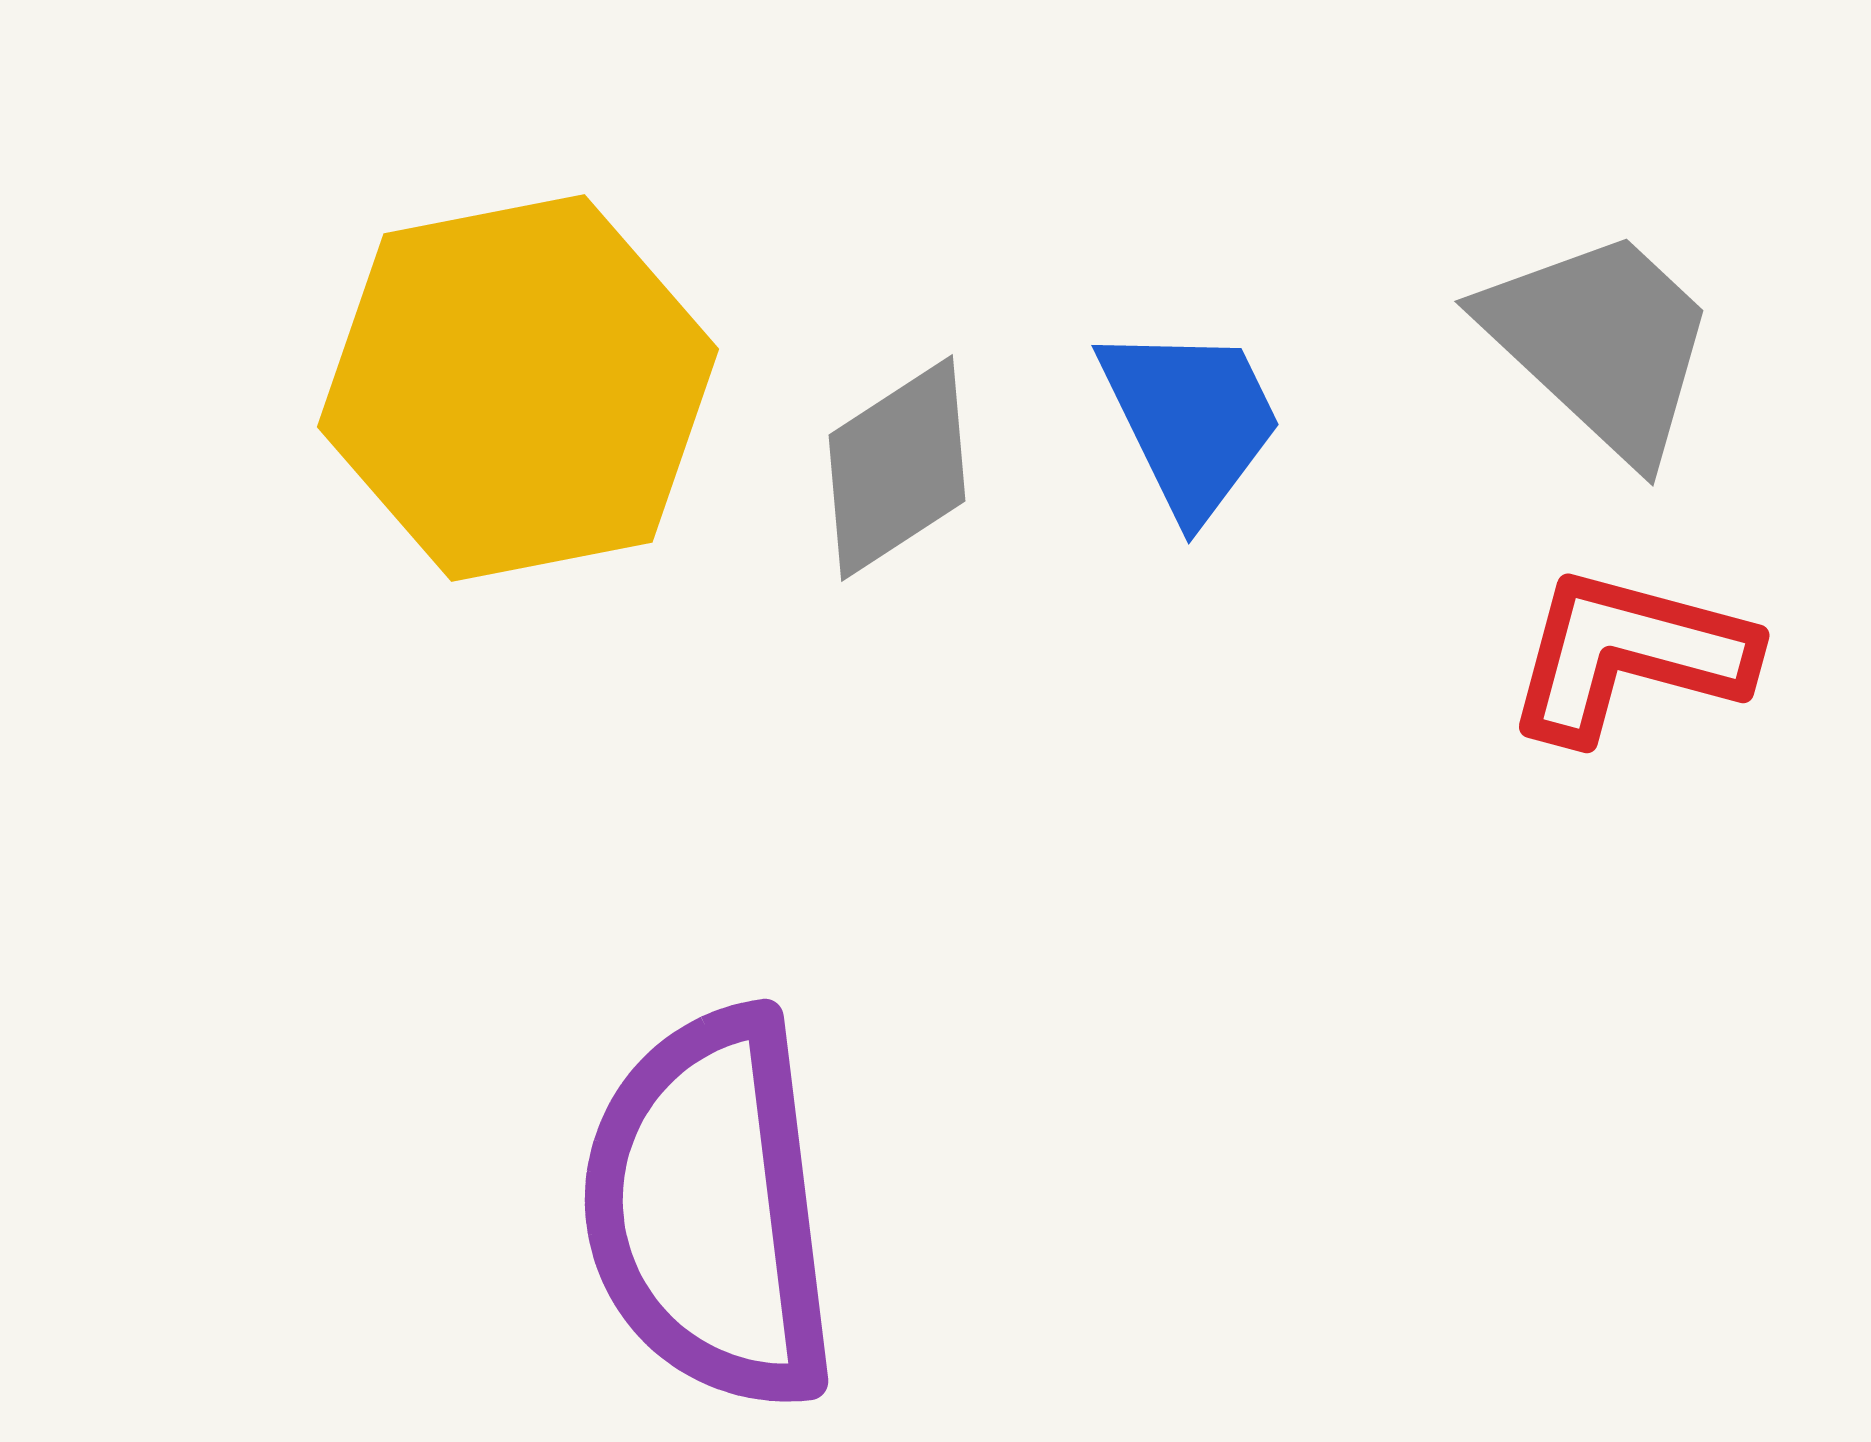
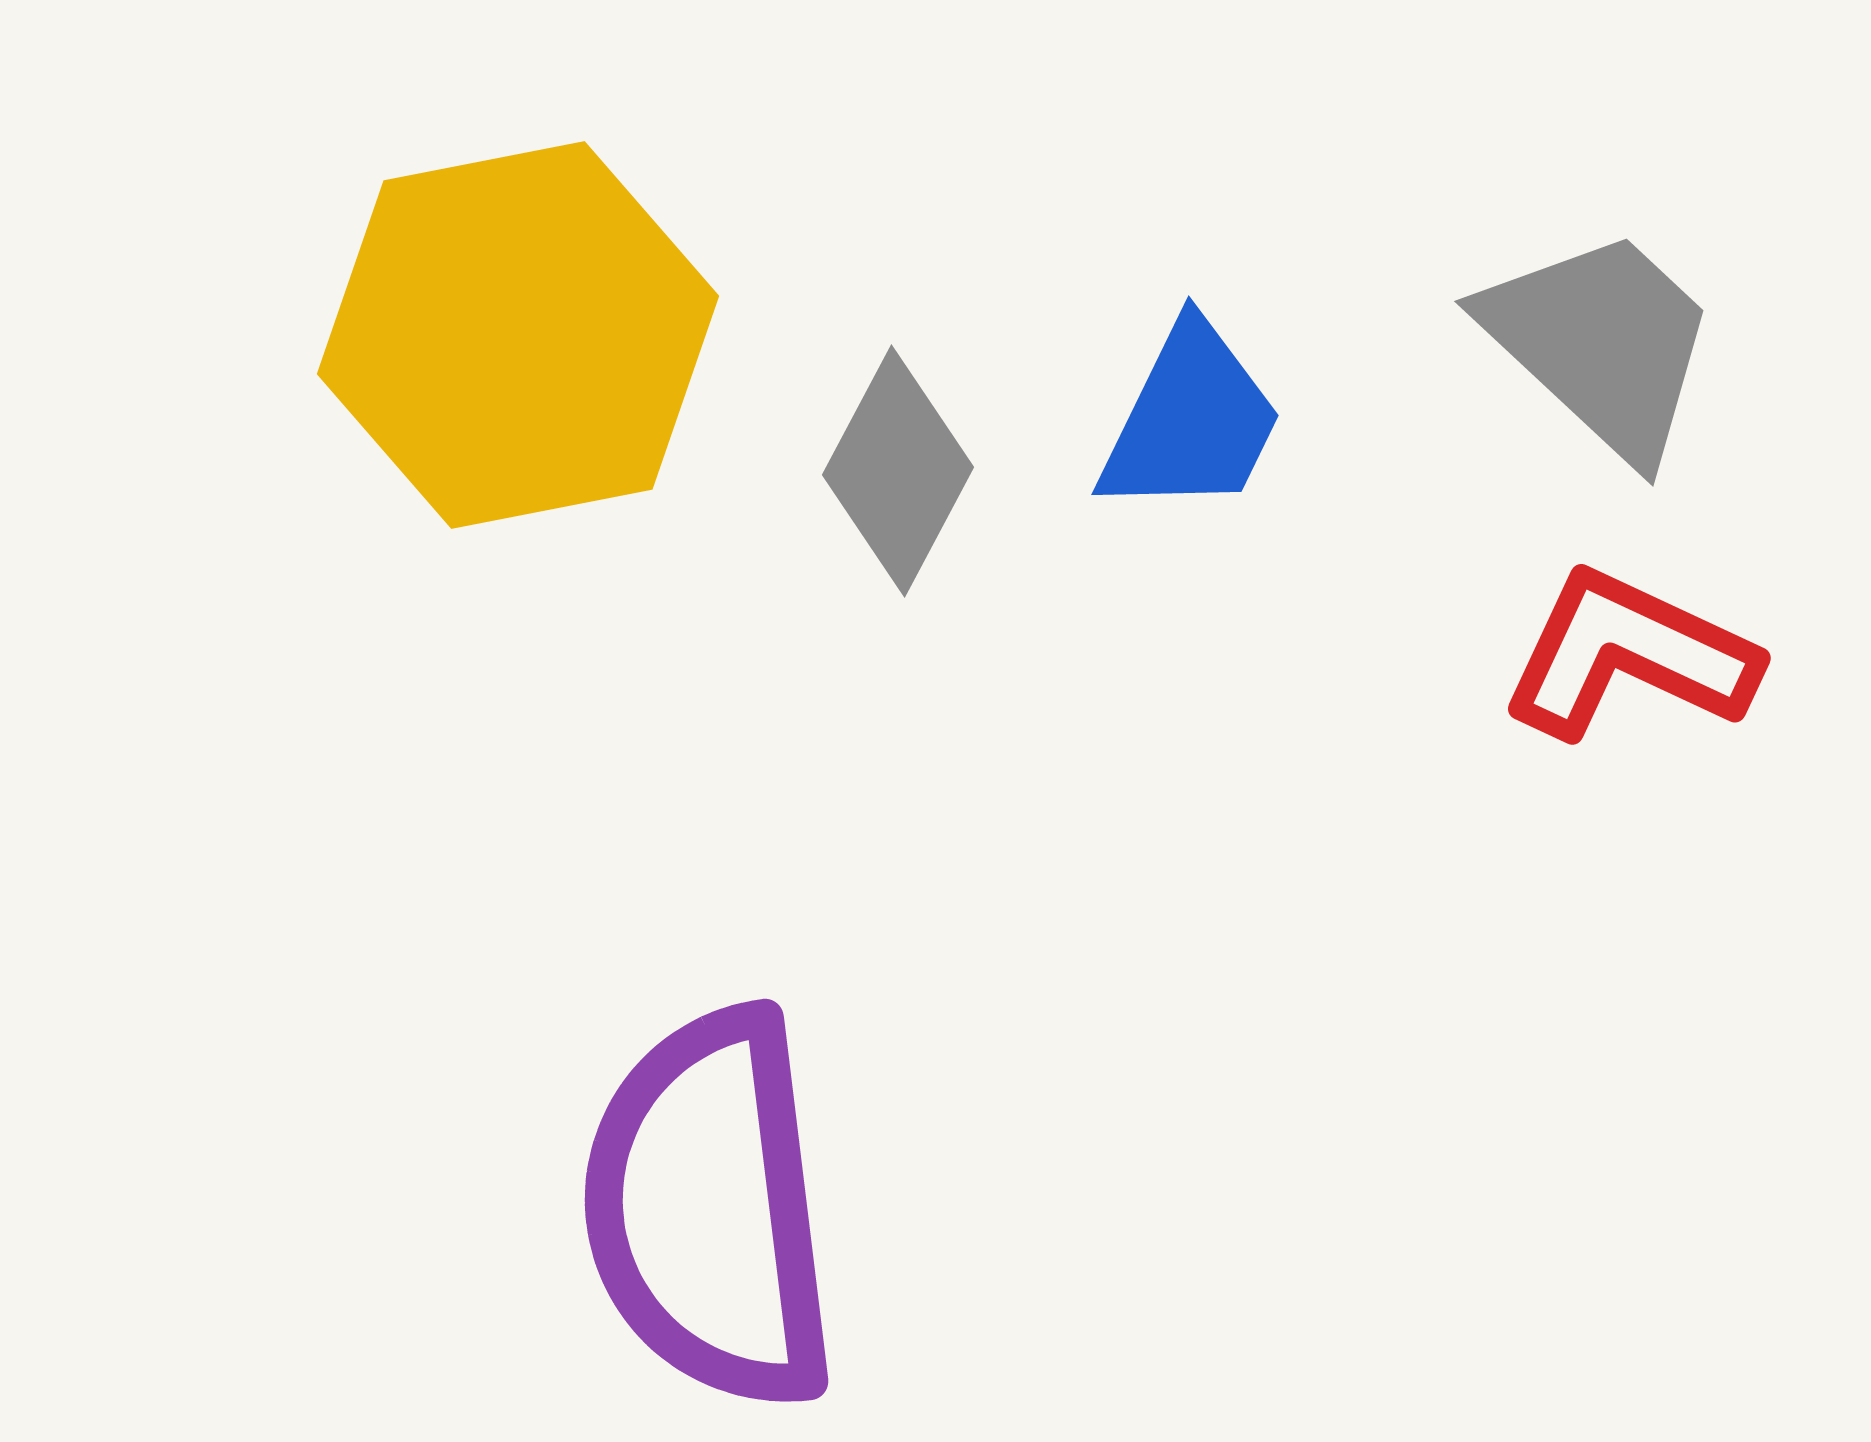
yellow hexagon: moved 53 px up
blue trapezoid: rotated 52 degrees clockwise
gray diamond: moved 1 px right, 3 px down; rotated 29 degrees counterclockwise
red L-shape: rotated 10 degrees clockwise
